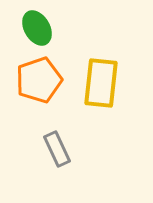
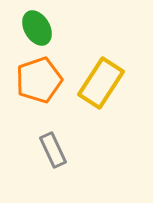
yellow rectangle: rotated 27 degrees clockwise
gray rectangle: moved 4 px left, 1 px down
